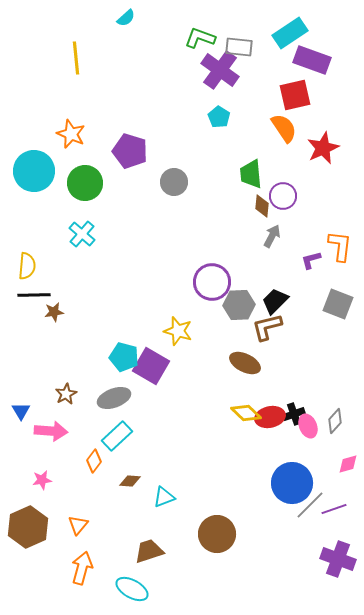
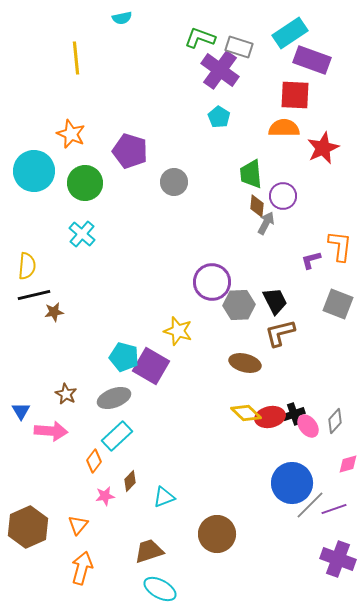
cyan semicircle at (126, 18): moved 4 px left; rotated 30 degrees clockwise
gray rectangle at (239, 47): rotated 12 degrees clockwise
red square at (295, 95): rotated 16 degrees clockwise
orange semicircle at (284, 128): rotated 56 degrees counterclockwise
brown diamond at (262, 206): moved 5 px left
gray arrow at (272, 236): moved 6 px left, 13 px up
black line at (34, 295): rotated 12 degrees counterclockwise
black trapezoid at (275, 301): rotated 108 degrees clockwise
brown L-shape at (267, 327): moved 13 px right, 6 px down
brown ellipse at (245, 363): rotated 12 degrees counterclockwise
brown star at (66, 394): rotated 15 degrees counterclockwise
pink ellipse at (308, 426): rotated 15 degrees counterclockwise
pink star at (42, 480): moved 63 px right, 16 px down
brown diamond at (130, 481): rotated 50 degrees counterclockwise
cyan ellipse at (132, 589): moved 28 px right
